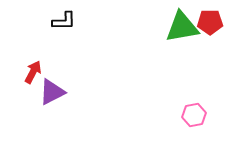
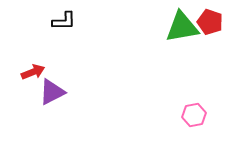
red pentagon: rotated 20 degrees clockwise
red arrow: rotated 40 degrees clockwise
